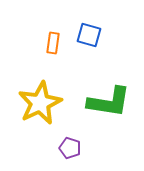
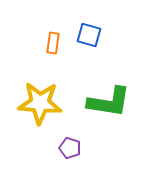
yellow star: rotated 30 degrees clockwise
